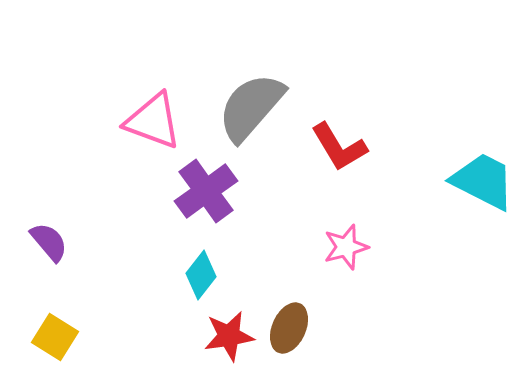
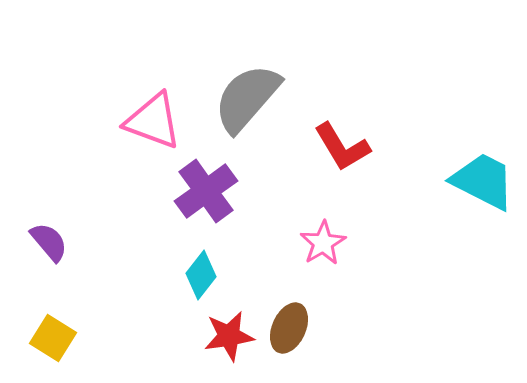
gray semicircle: moved 4 px left, 9 px up
red L-shape: moved 3 px right
pink star: moved 23 px left, 4 px up; rotated 15 degrees counterclockwise
yellow square: moved 2 px left, 1 px down
